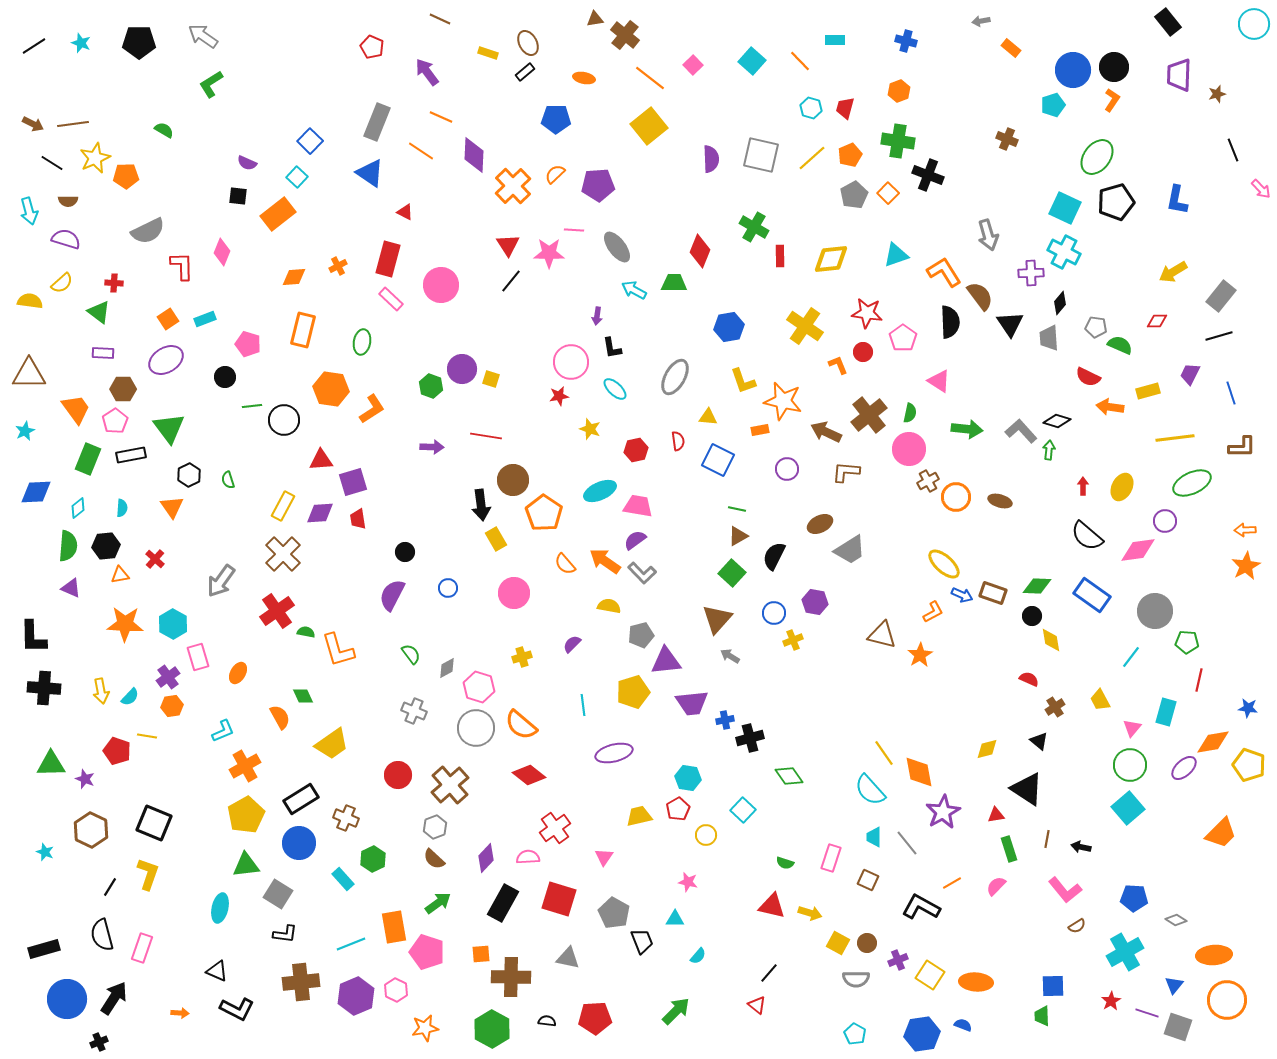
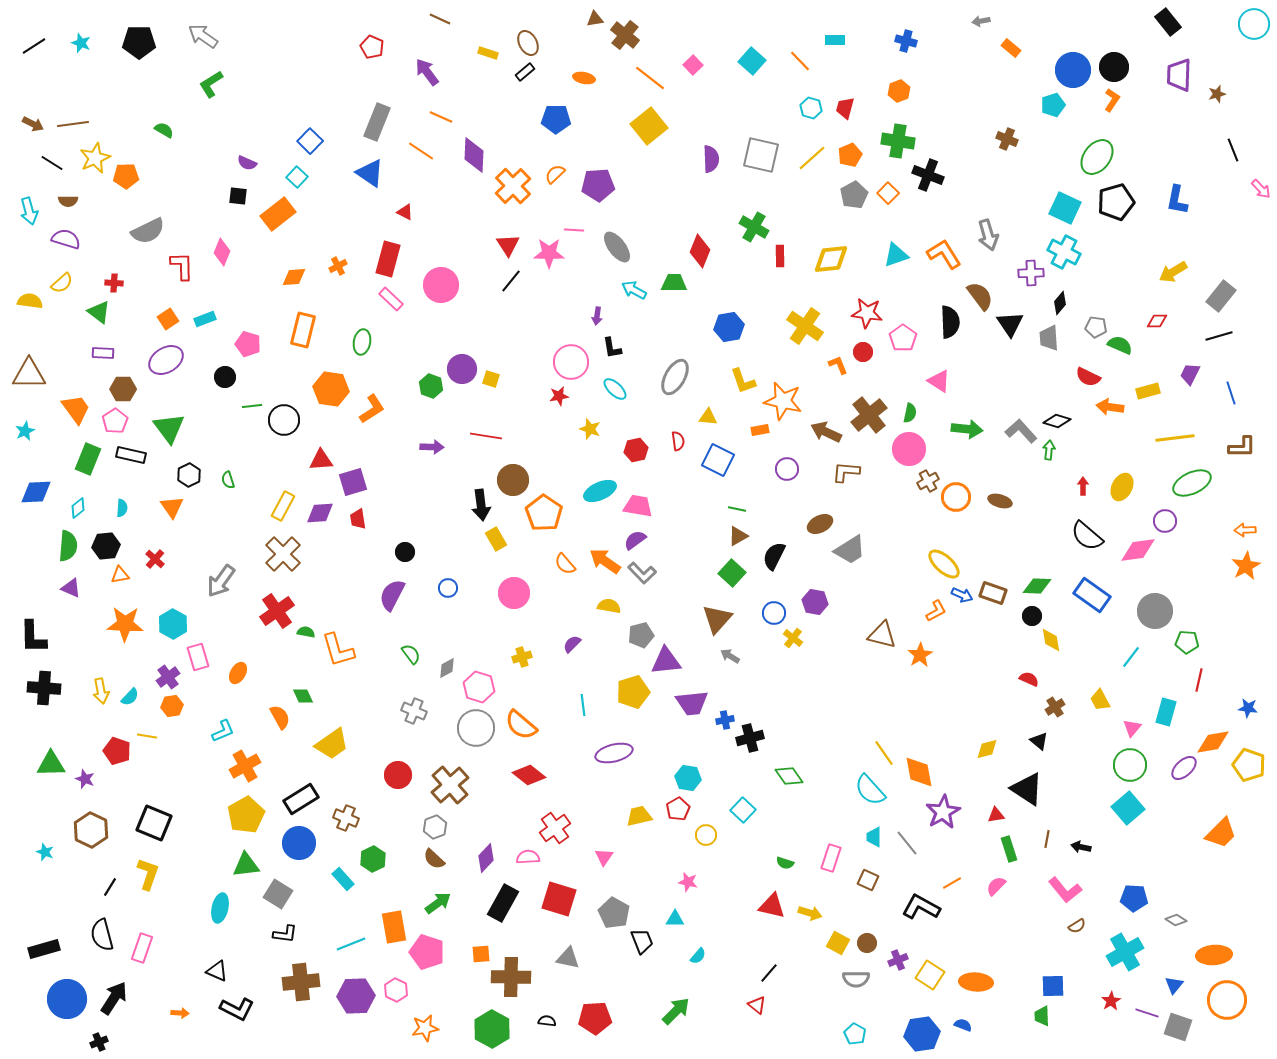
orange L-shape at (944, 272): moved 18 px up
black rectangle at (131, 455): rotated 24 degrees clockwise
orange L-shape at (933, 612): moved 3 px right, 1 px up
yellow cross at (793, 640): moved 2 px up; rotated 30 degrees counterclockwise
purple hexagon at (356, 996): rotated 21 degrees clockwise
